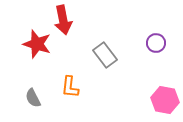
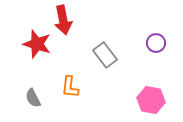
pink hexagon: moved 14 px left
